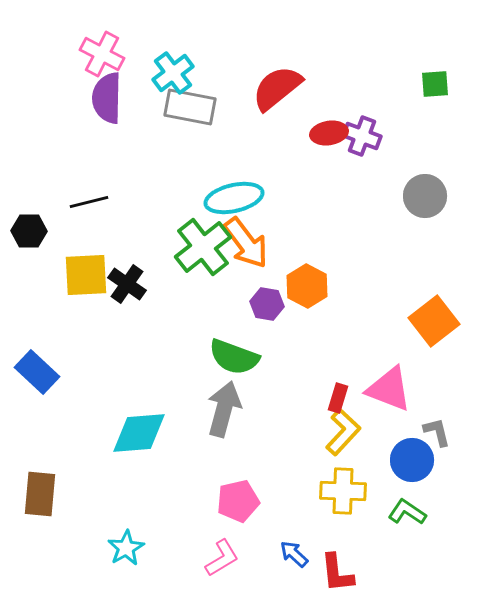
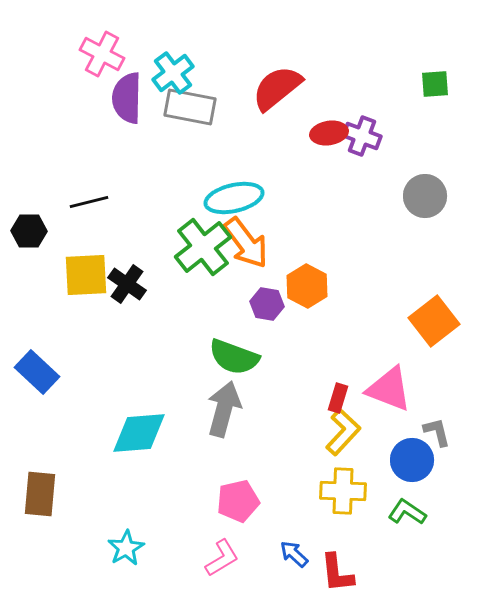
purple semicircle: moved 20 px right
